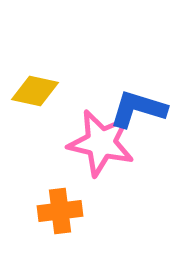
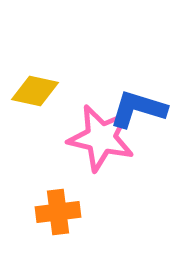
pink star: moved 5 px up
orange cross: moved 2 px left, 1 px down
